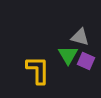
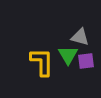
purple square: rotated 30 degrees counterclockwise
yellow L-shape: moved 4 px right, 8 px up
